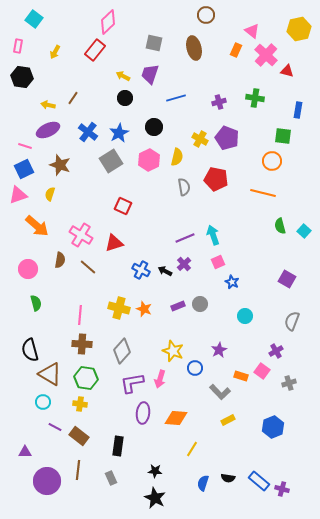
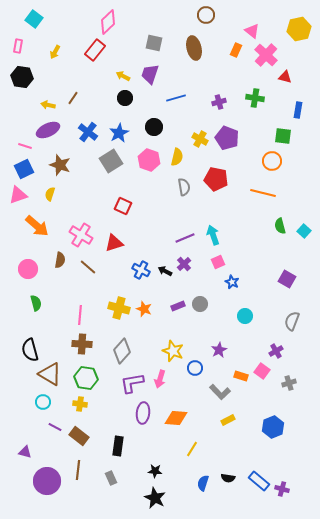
red triangle at (287, 71): moved 2 px left, 6 px down
pink hexagon at (149, 160): rotated 15 degrees counterclockwise
purple triangle at (25, 452): rotated 16 degrees clockwise
